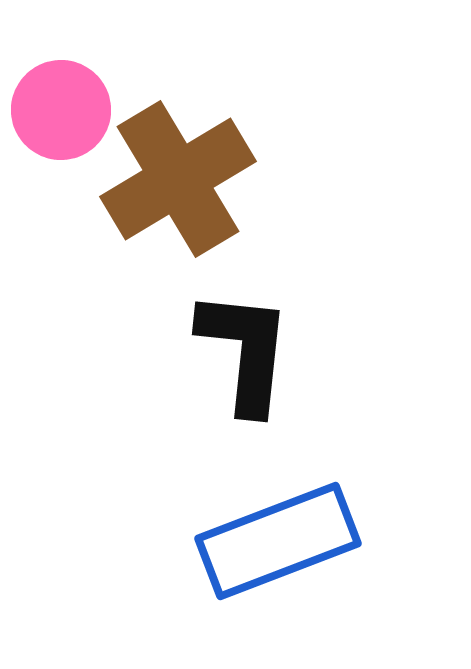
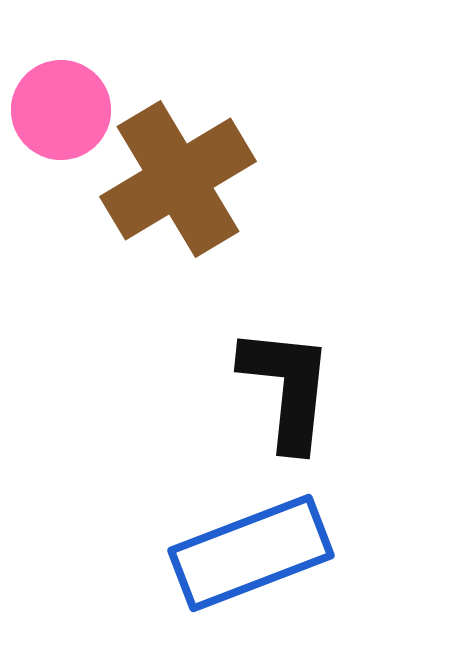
black L-shape: moved 42 px right, 37 px down
blue rectangle: moved 27 px left, 12 px down
